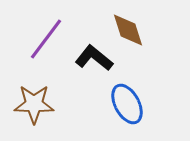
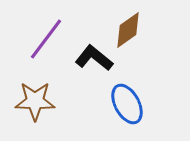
brown diamond: rotated 72 degrees clockwise
brown star: moved 1 px right, 3 px up
